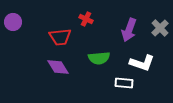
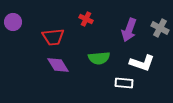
gray cross: rotated 18 degrees counterclockwise
red trapezoid: moved 7 px left
purple diamond: moved 2 px up
